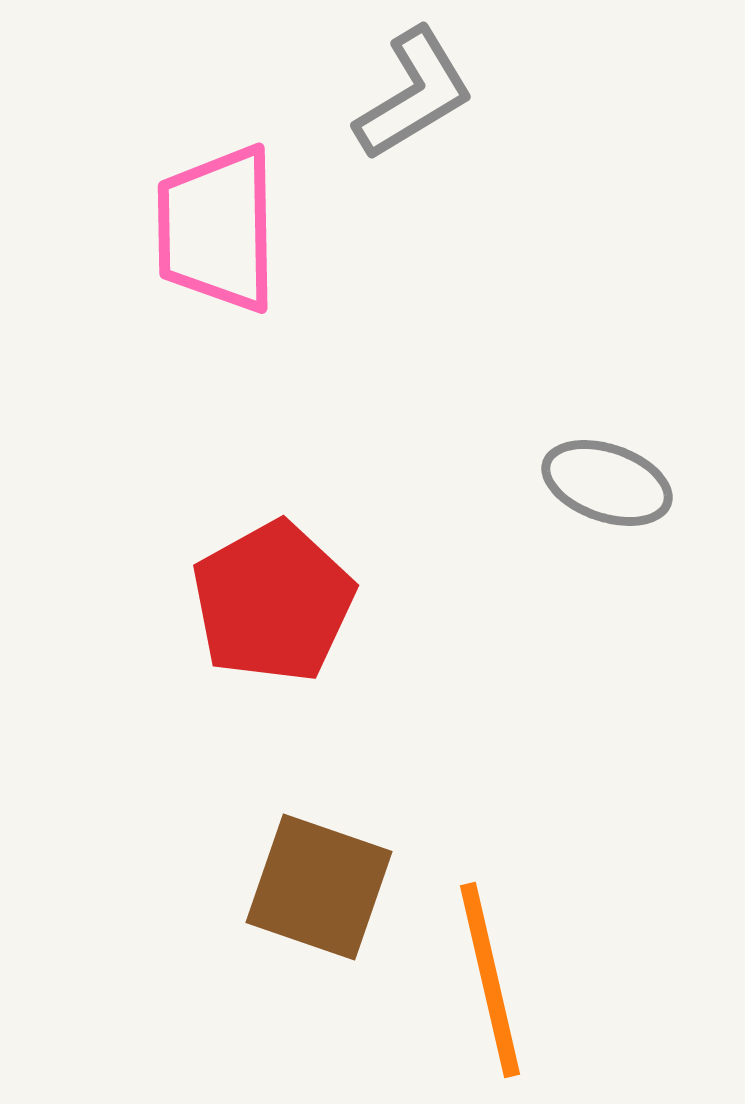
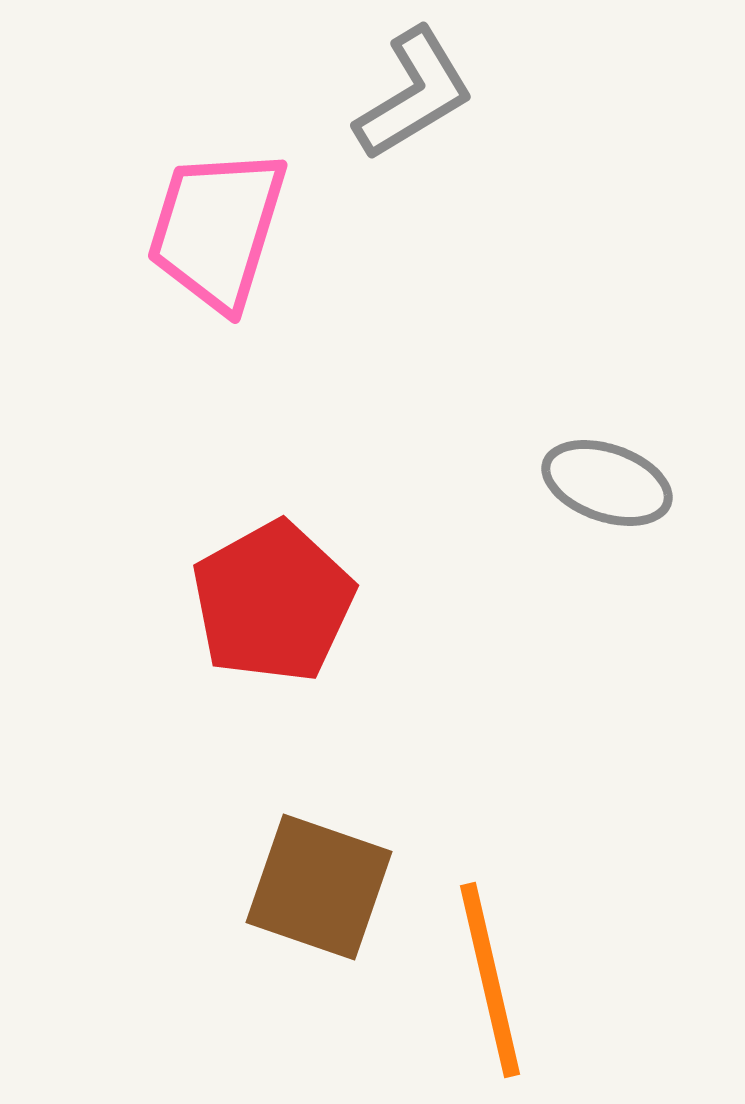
pink trapezoid: rotated 18 degrees clockwise
